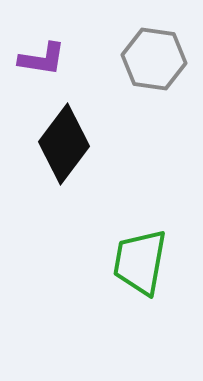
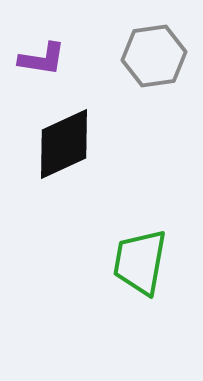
gray hexagon: moved 3 px up; rotated 16 degrees counterclockwise
black diamond: rotated 28 degrees clockwise
